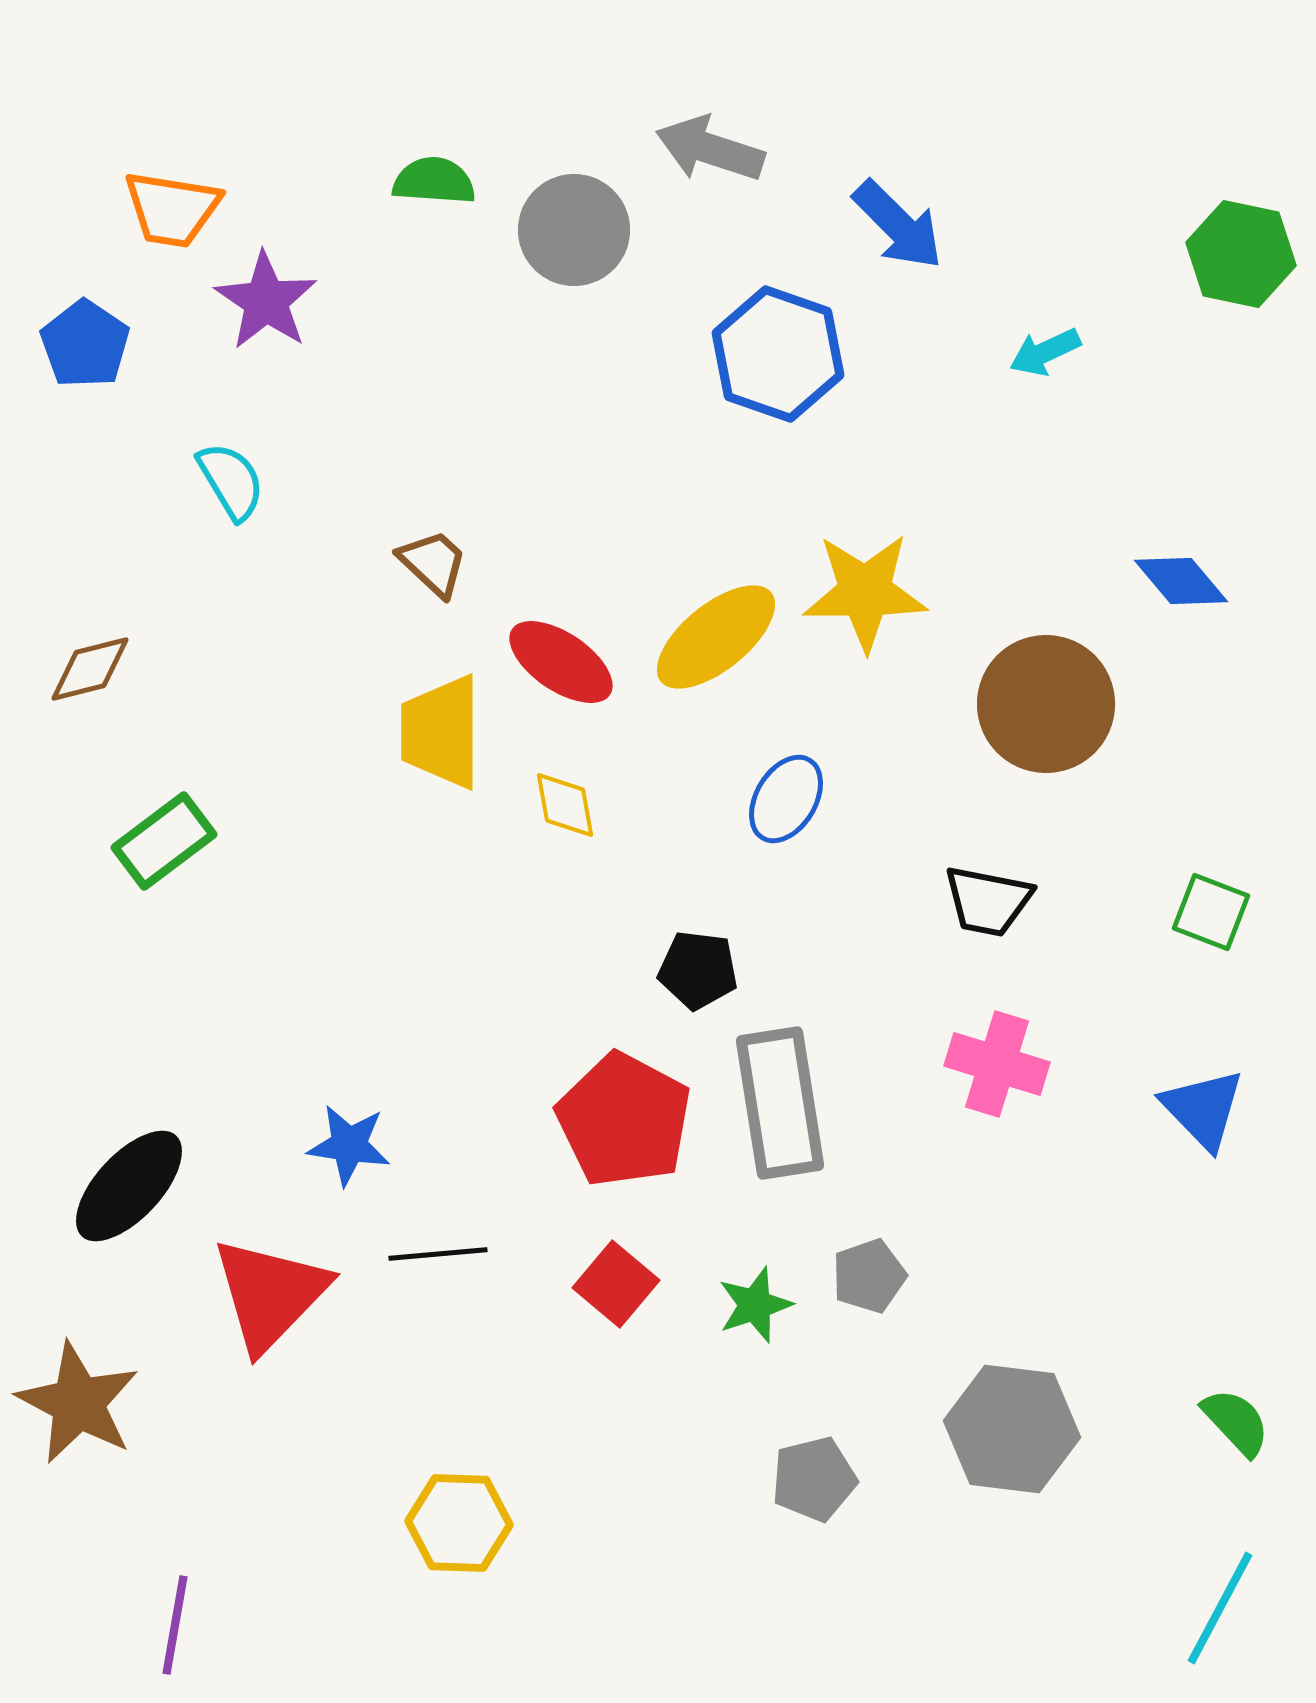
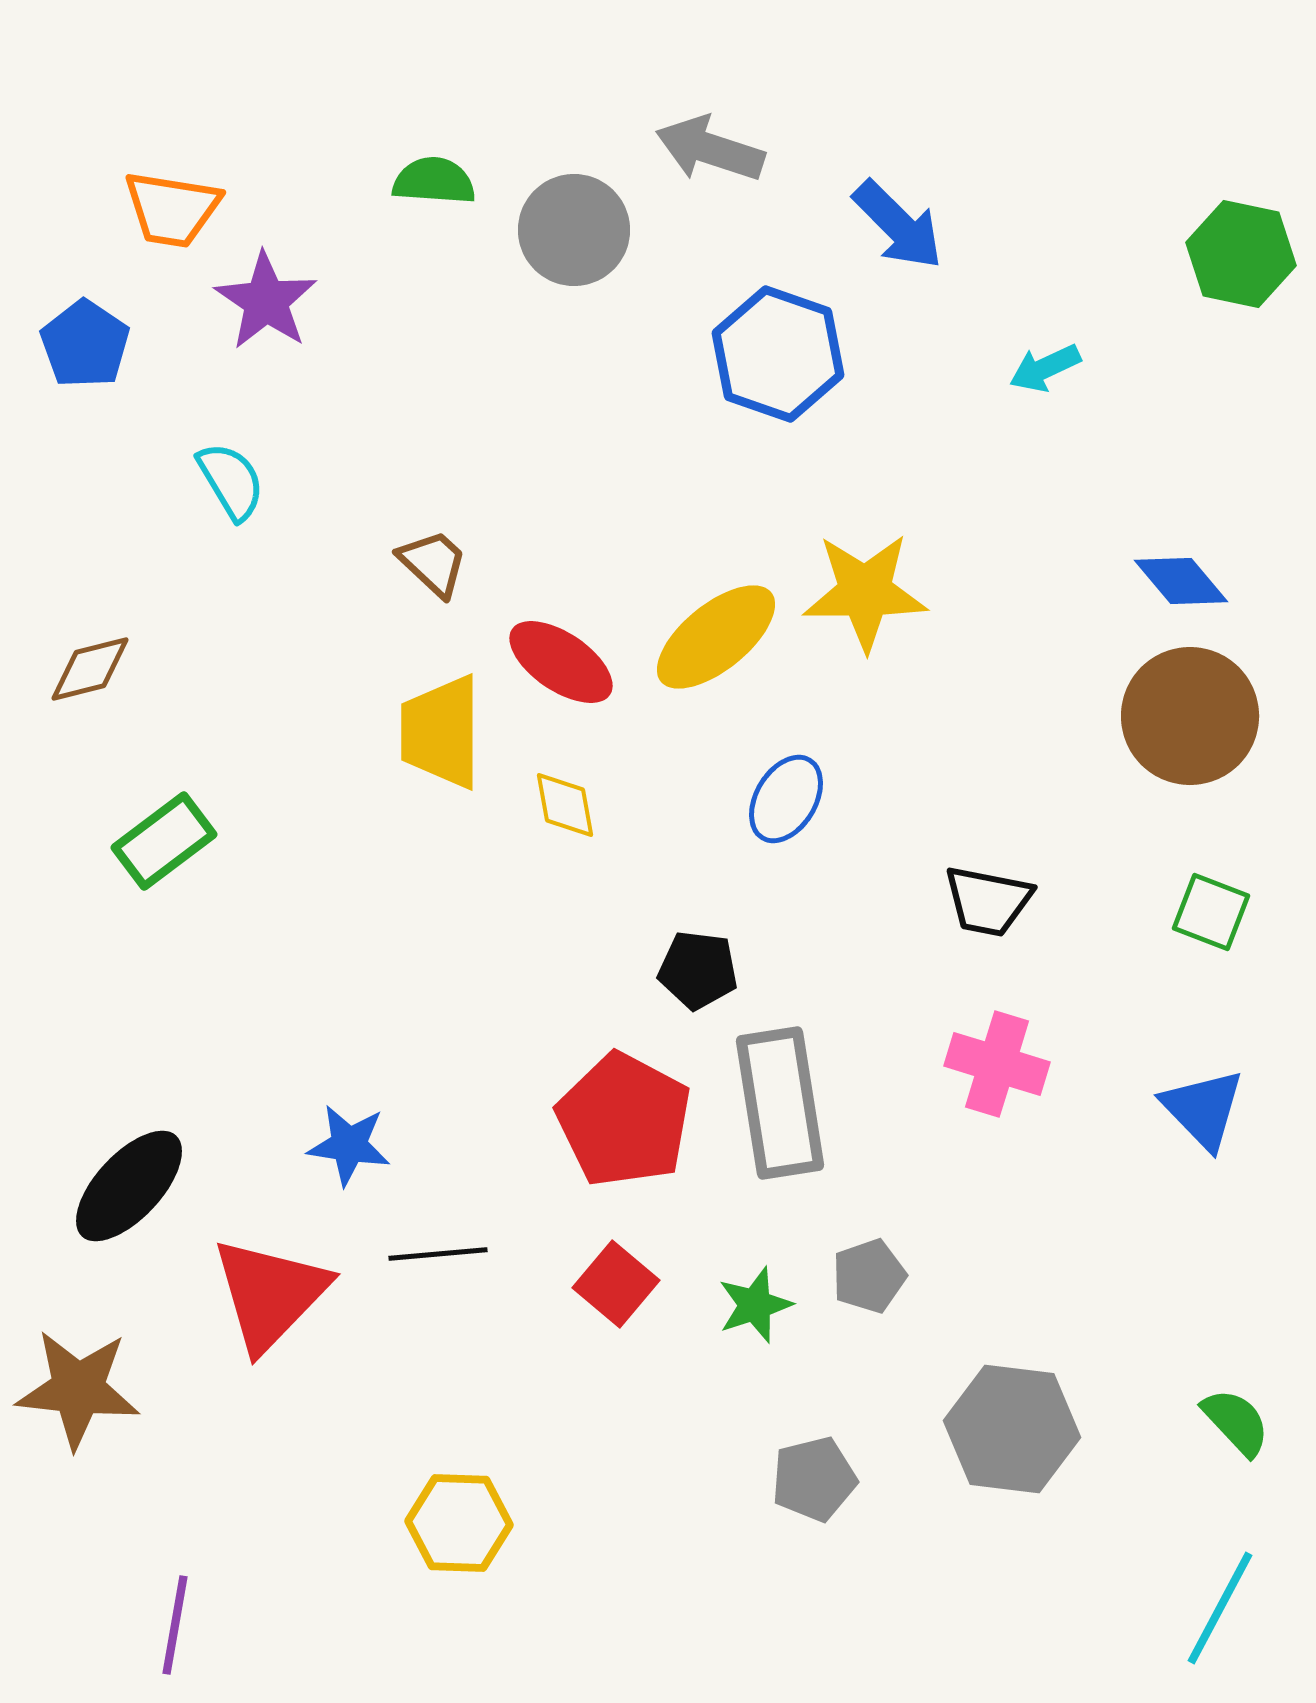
cyan arrow at (1045, 352): moved 16 px down
brown circle at (1046, 704): moved 144 px right, 12 px down
brown star at (78, 1403): moved 14 px up; rotated 22 degrees counterclockwise
